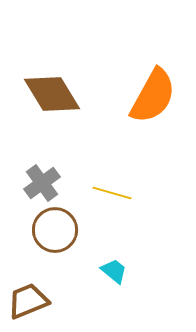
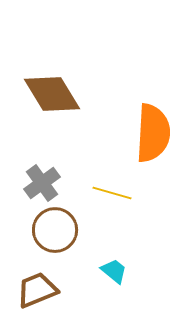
orange semicircle: moved 37 px down; rotated 26 degrees counterclockwise
brown trapezoid: moved 9 px right, 11 px up
